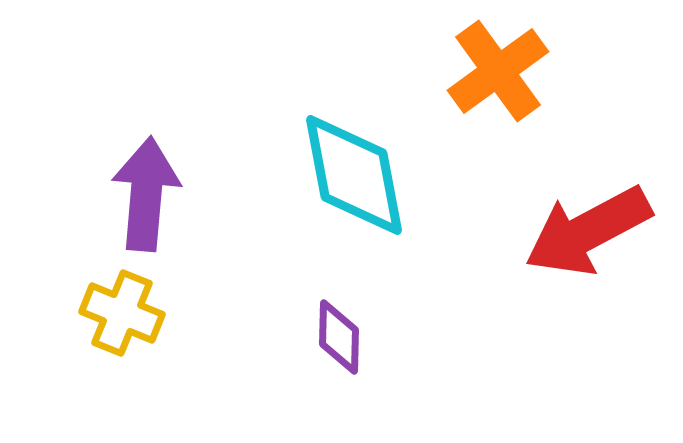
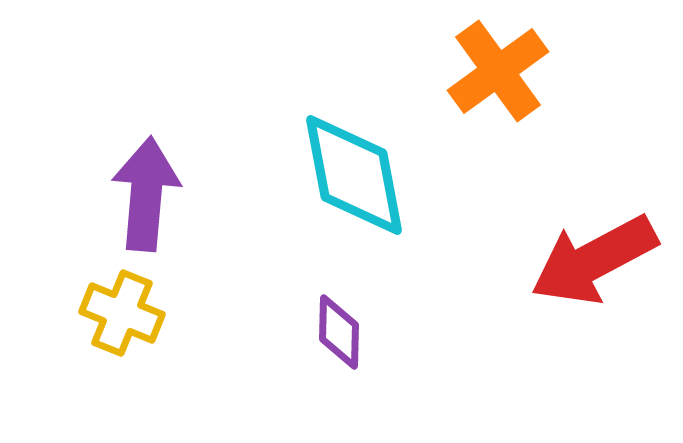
red arrow: moved 6 px right, 29 px down
purple diamond: moved 5 px up
